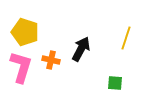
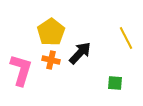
yellow pentagon: moved 26 px right; rotated 20 degrees clockwise
yellow line: rotated 45 degrees counterclockwise
black arrow: moved 1 px left, 4 px down; rotated 15 degrees clockwise
pink L-shape: moved 3 px down
